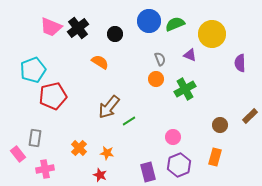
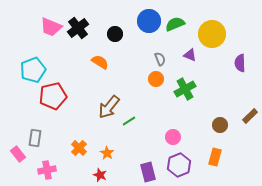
orange star: rotated 24 degrees clockwise
pink cross: moved 2 px right, 1 px down
